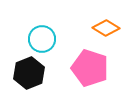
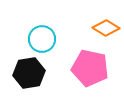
pink pentagon: rotated 6 degrees counterclockwise
black hexagon: rotated 12 degrees clockwise
